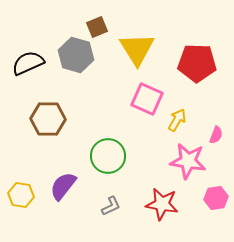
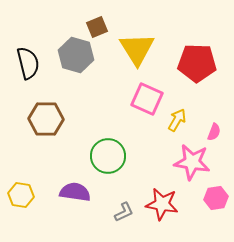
black semicircle: rotated 100 degrees clockwise
brown hexagon: moved 2 px left
pink semicircle: moved 2 px left, 3 px up
pink star: moved 4 px right, 1 px down
purple semicircle: moved 12 px right, 6 px down; rotated 60 degrees clockwise
gray L-shape: moved 13 px right, 6 px down
